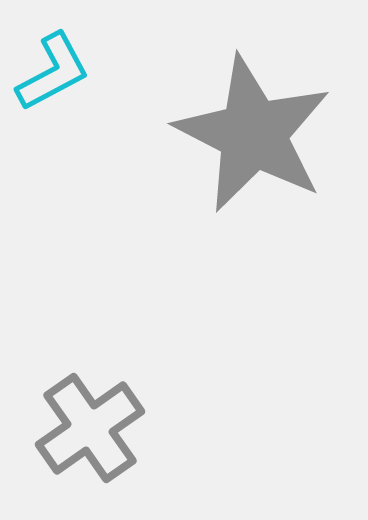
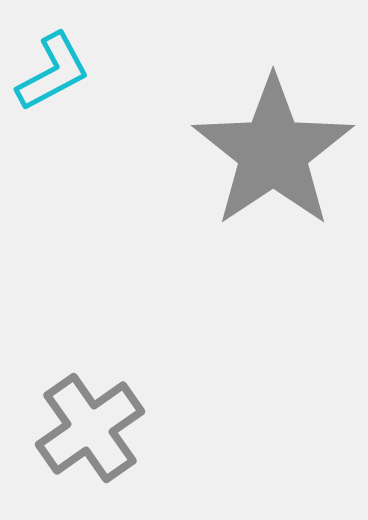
gray star: moved 20 px right, 18 px down; rotated 11 degrees clockwise
